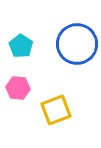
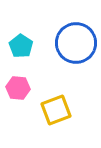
blue circle: moved 1 px left, 1 px up
